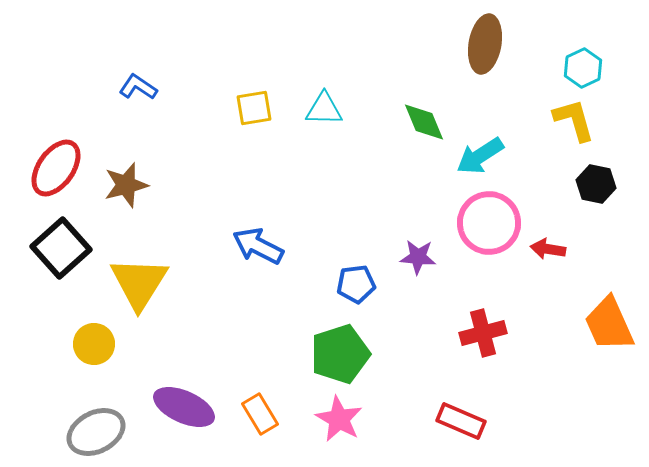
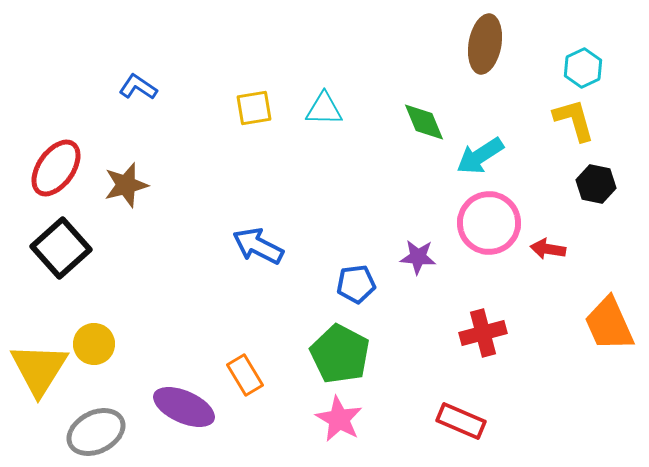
yellow triangle: moved 100 px left, 86 px down
green pentagon: rotated 26 degrees counterclockwise
orange rectangle: moved 15 px left, 39 px up
